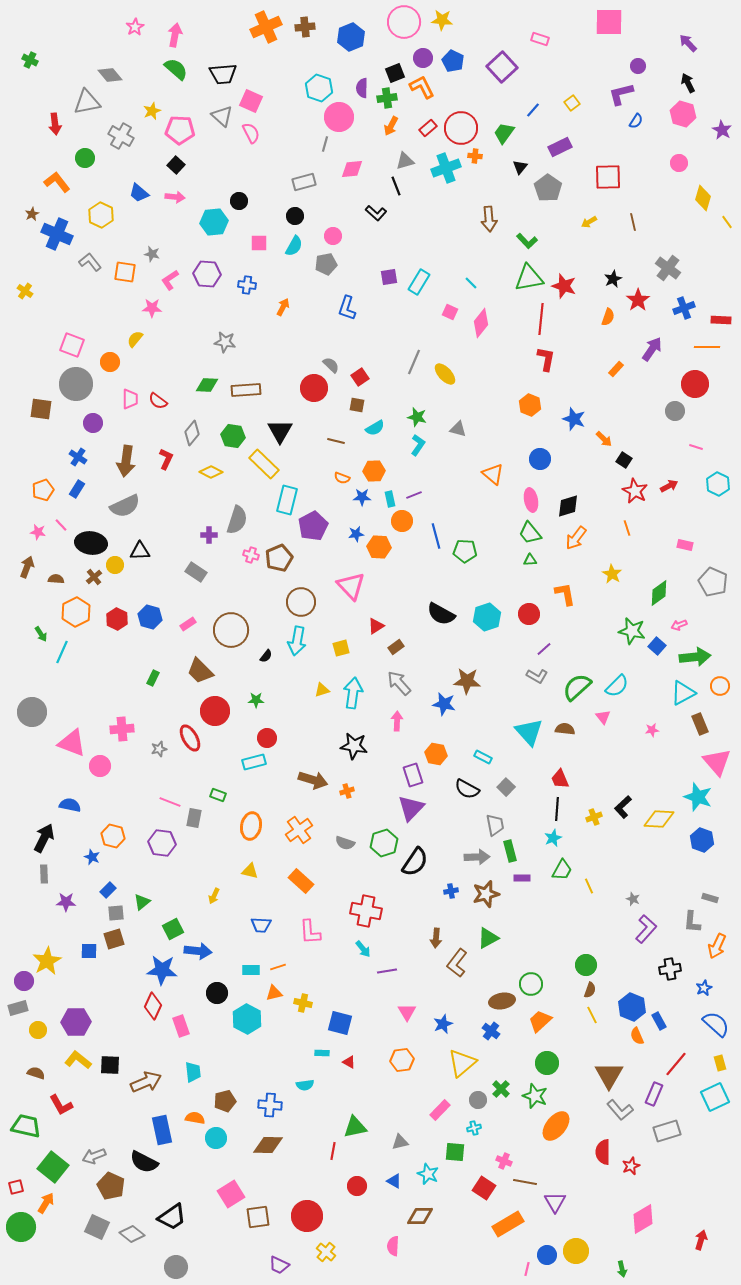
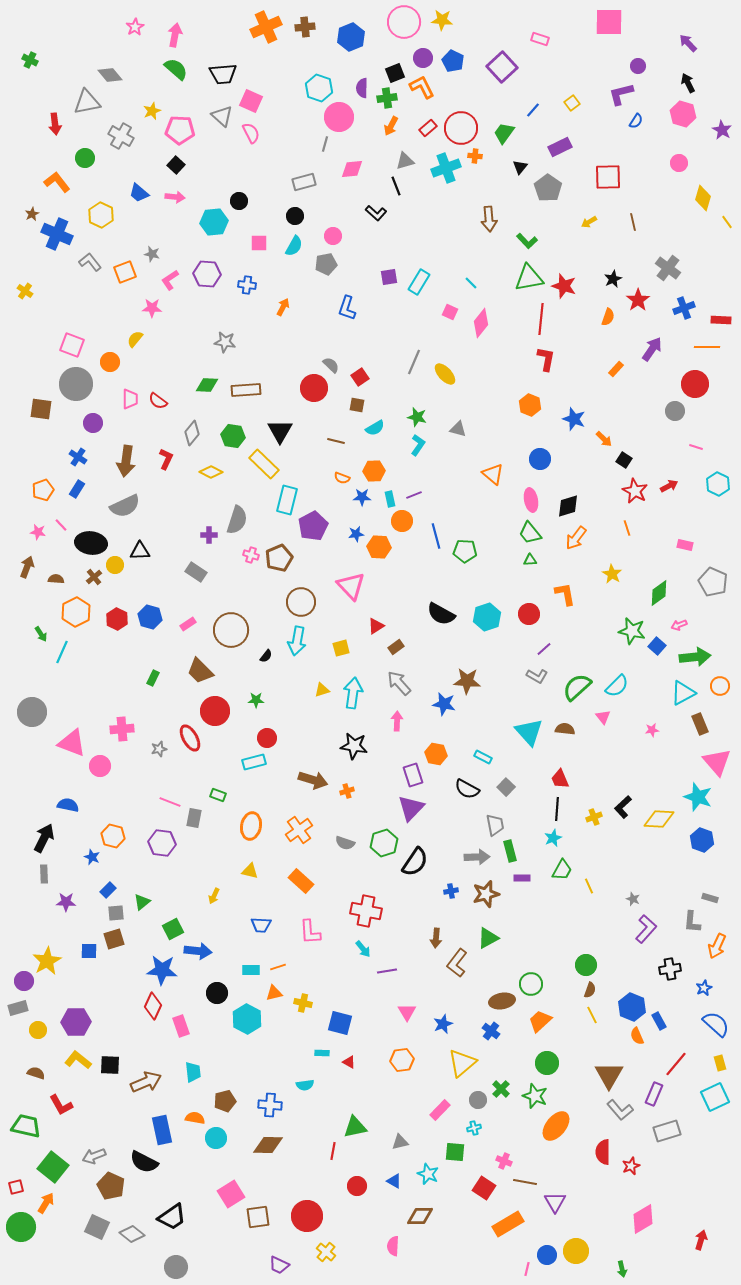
orange square at (125, 272): rotated 30 degrees counterclockwise
blue semicircle at (70, 805): moved 2 px left
